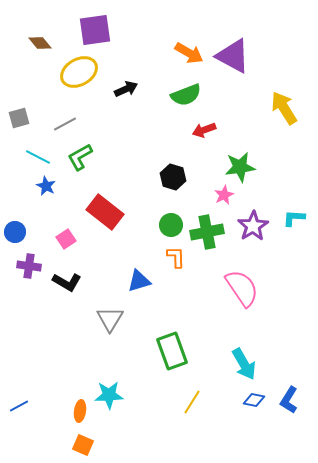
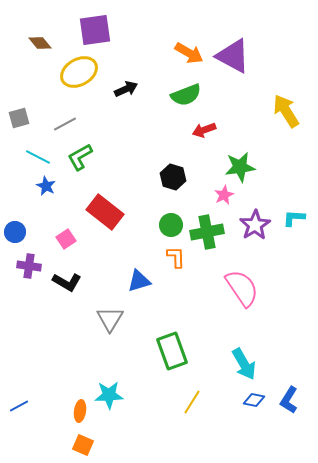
yellow arrow: moved 2 px right, 3 px down
purple star: moved 2 px right, 1 px up
